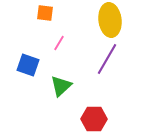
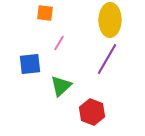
yellow ellipse: rotated 8 degrees clockwise
blue square: moved 2 px right, 1 px up; rotated 25 degrees counterclockwise
red hexagon: moved 2 px left, 7 px up; rotated 20 degrees clockwise
